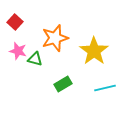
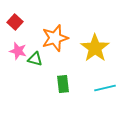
yellow star: moved 1 px right, 3 px up
green rectangle: rotated 66 degrees counterclockwise
